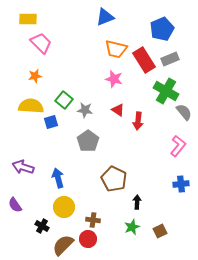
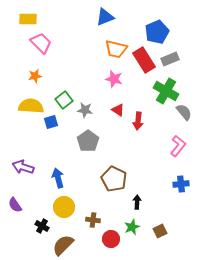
blue pentagon: moved 5 px left, 3 px down
green square: rotated 12 degrees clockwise
red circle: moved 23 px right
